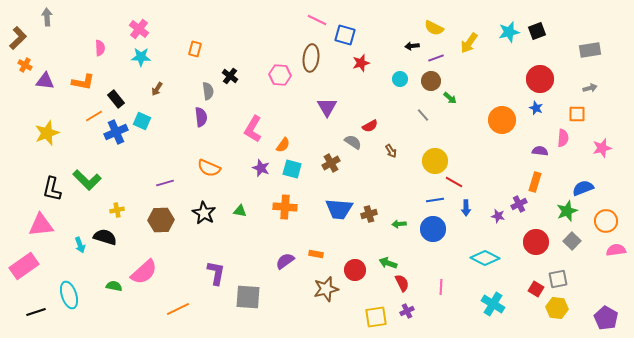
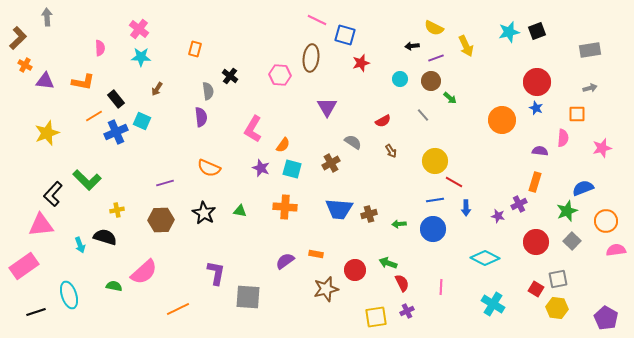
yellow arrow at (469, 43): moved 3 px left, 3 px down; rotated 60 degrees counterclockwise
red circle at (540, 79): moved 3 px left, 3 px down
red semicircle at (370, 126): moved 13 px right, 5 px up
black L-shape at (52, 189): moved 1 px right, 5 px down; rotated 30 degrees clockwise
